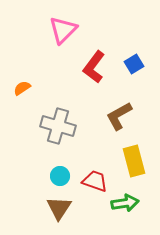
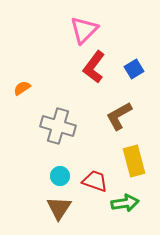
pink triangle: moved 21 px right
blue square: moved 5 px down
